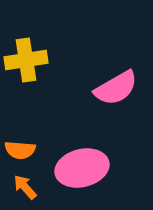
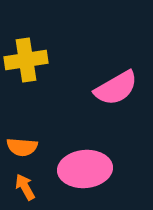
orange semicircle: moved 2 px right, 3 px up
pink ellipse: moved 3 px right, 1 px down; rotated 9 degrees clockwise
orange arrow: rotated 12 degrees clockwise
